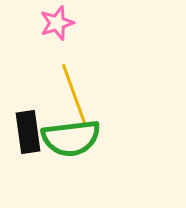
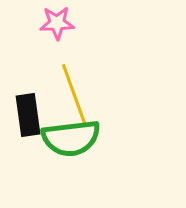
pink star: rotated 16 degrees clockwise
black rectangle: moved 17 px up
